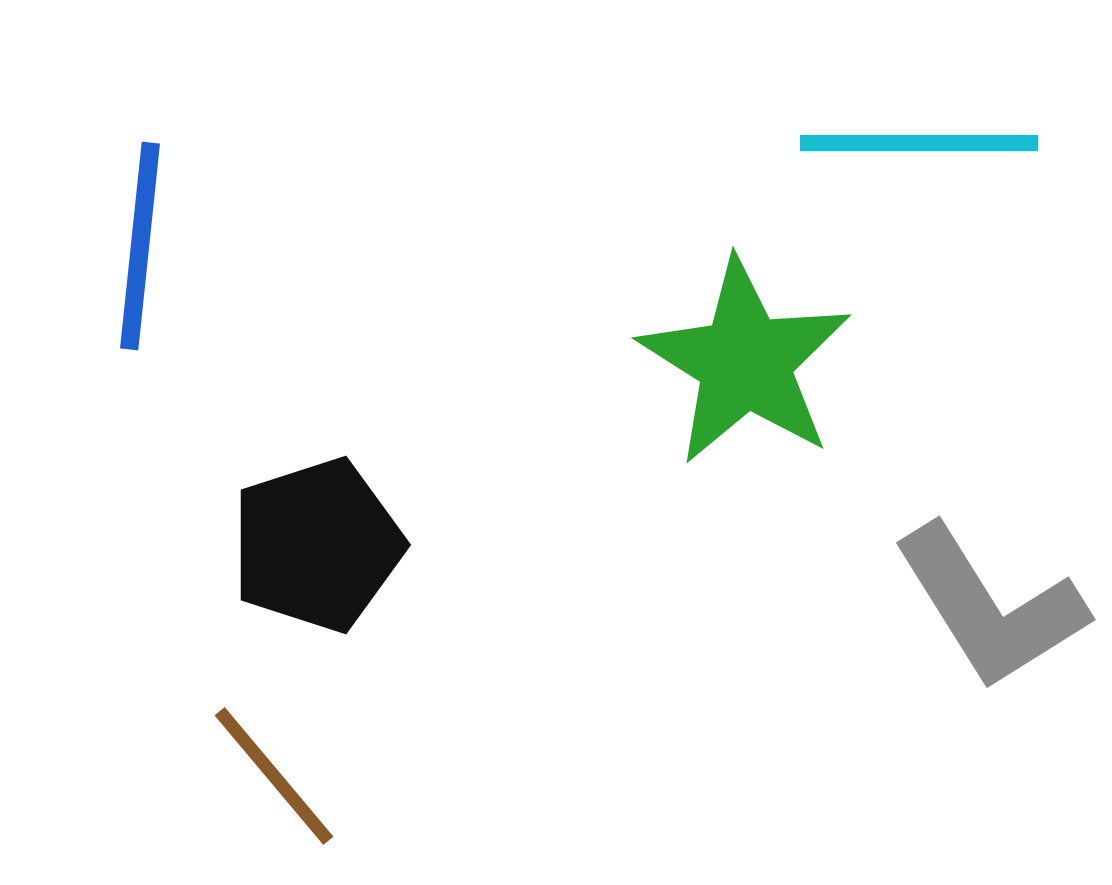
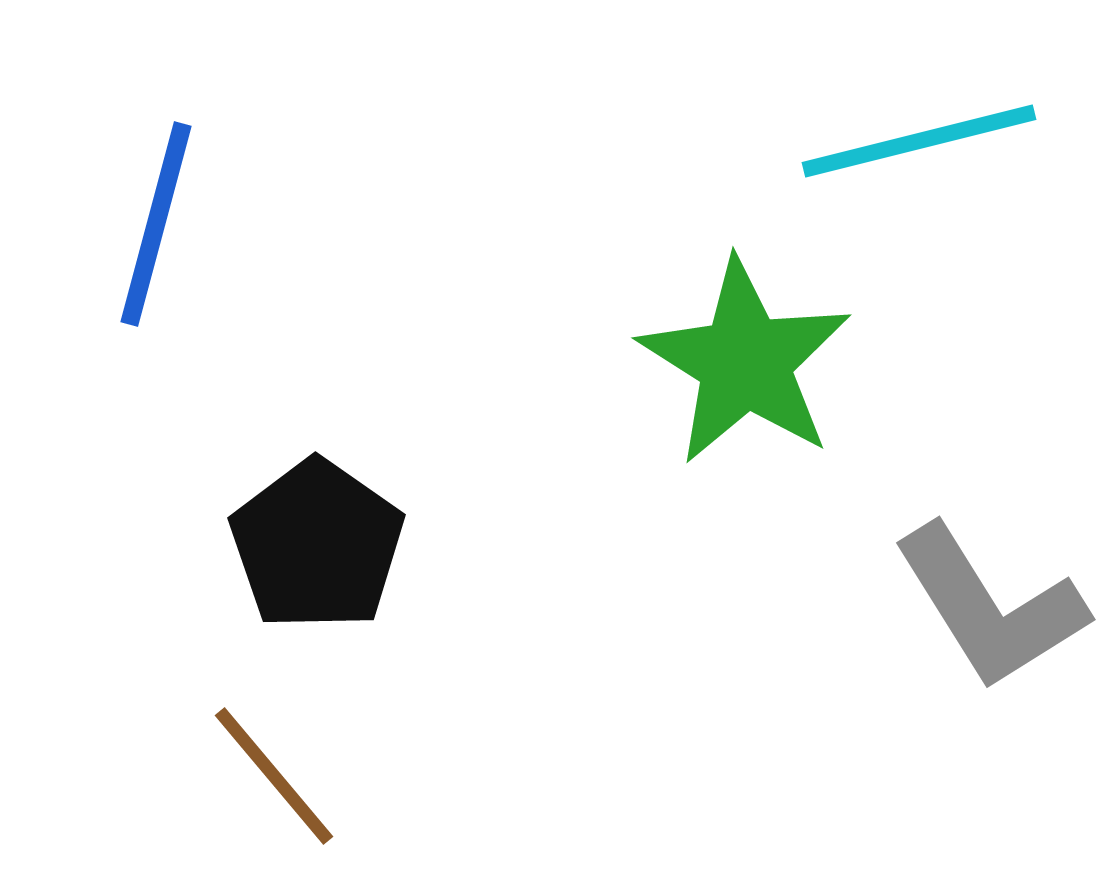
cyan line: moved 2 px up; rotated 14 degrees counterclockwise
blue line: moved 16 px right, 22 px up; rotated 9 degrees clockwise
black pentagon: rotated 19 degrees counterclockwise
